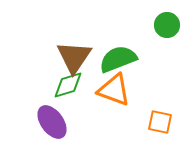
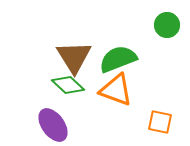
brown triangle: rotated 6 degrees counterclockwise
green diamond: rotated 60 degrees clockwise
orange triangle: moved 2 px right
purple ellipse: moved 1 px right, 3 px down
